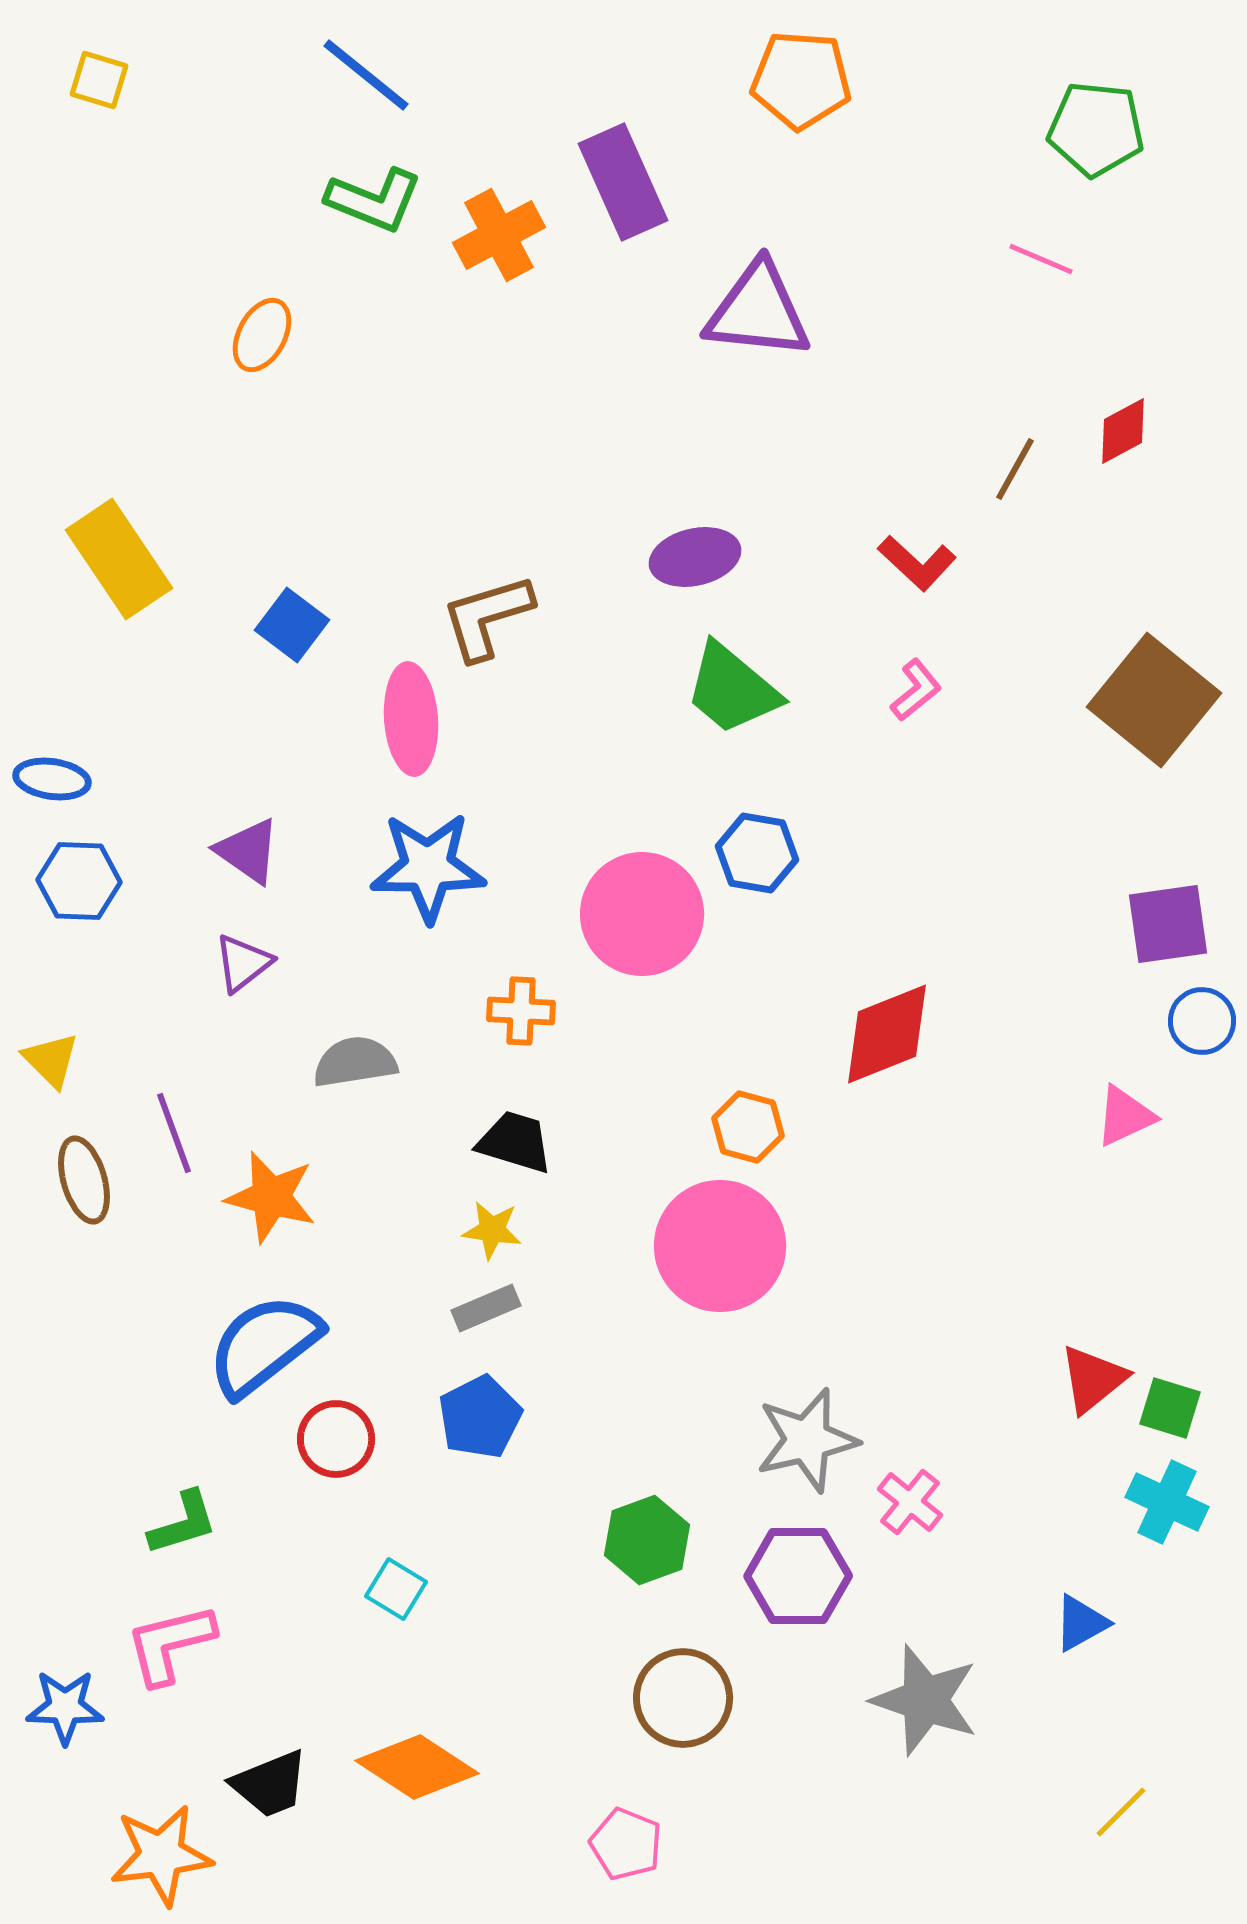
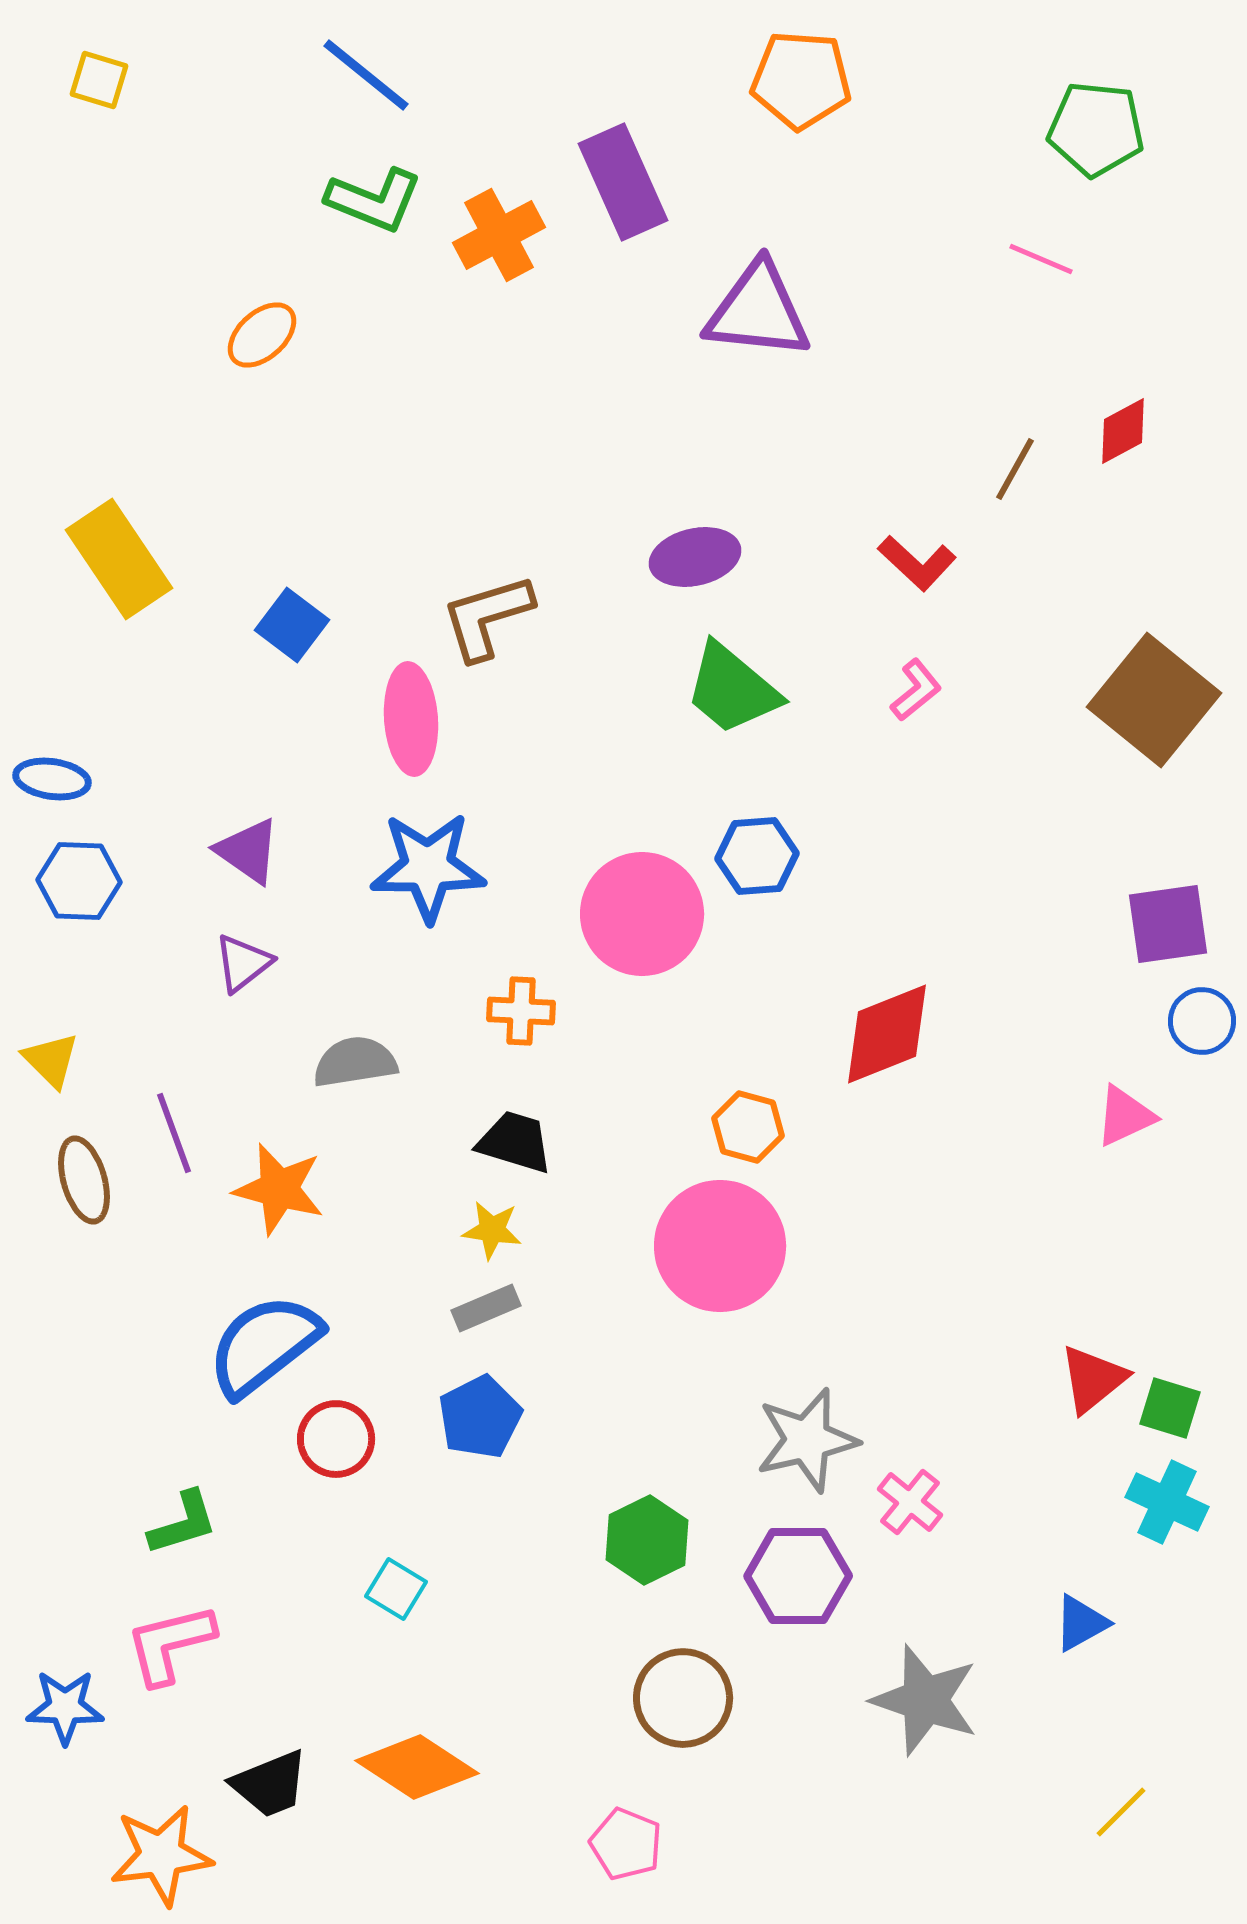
orange ellipse at (262, 335): rotated 20 degrees clockwise
blue hexagon at (757, 853): moved 3 px down; rotated 14 degrees counterclockwise
orange star at (271, 1197): moved 8 px right, 8 px up
green hexagon at (647, 1540): rotated 6 degrees counterclockwise
